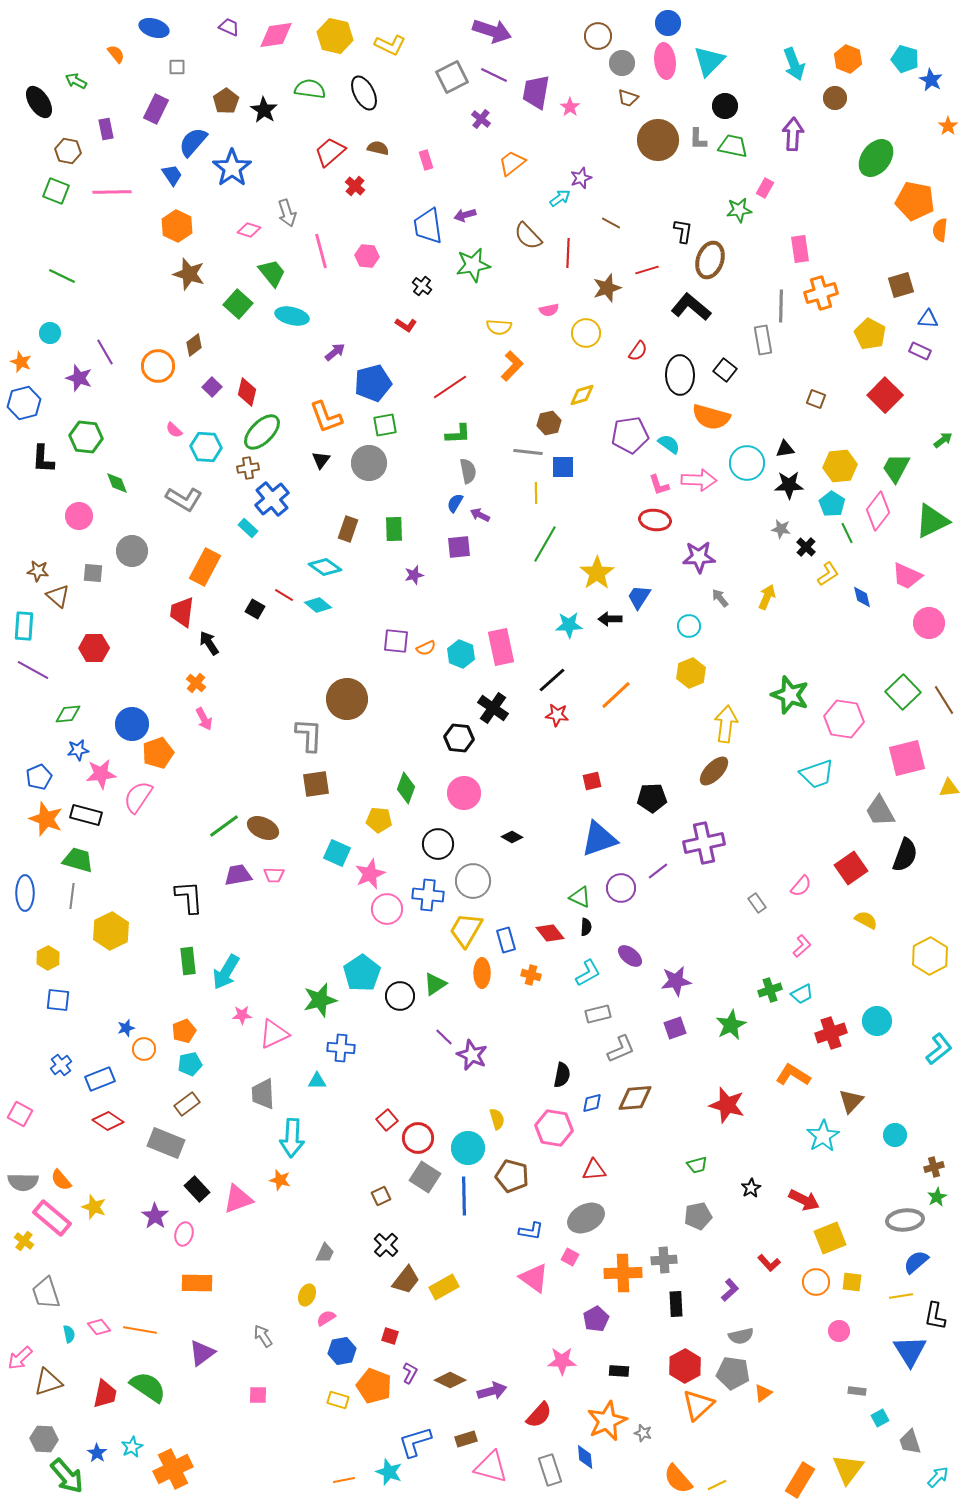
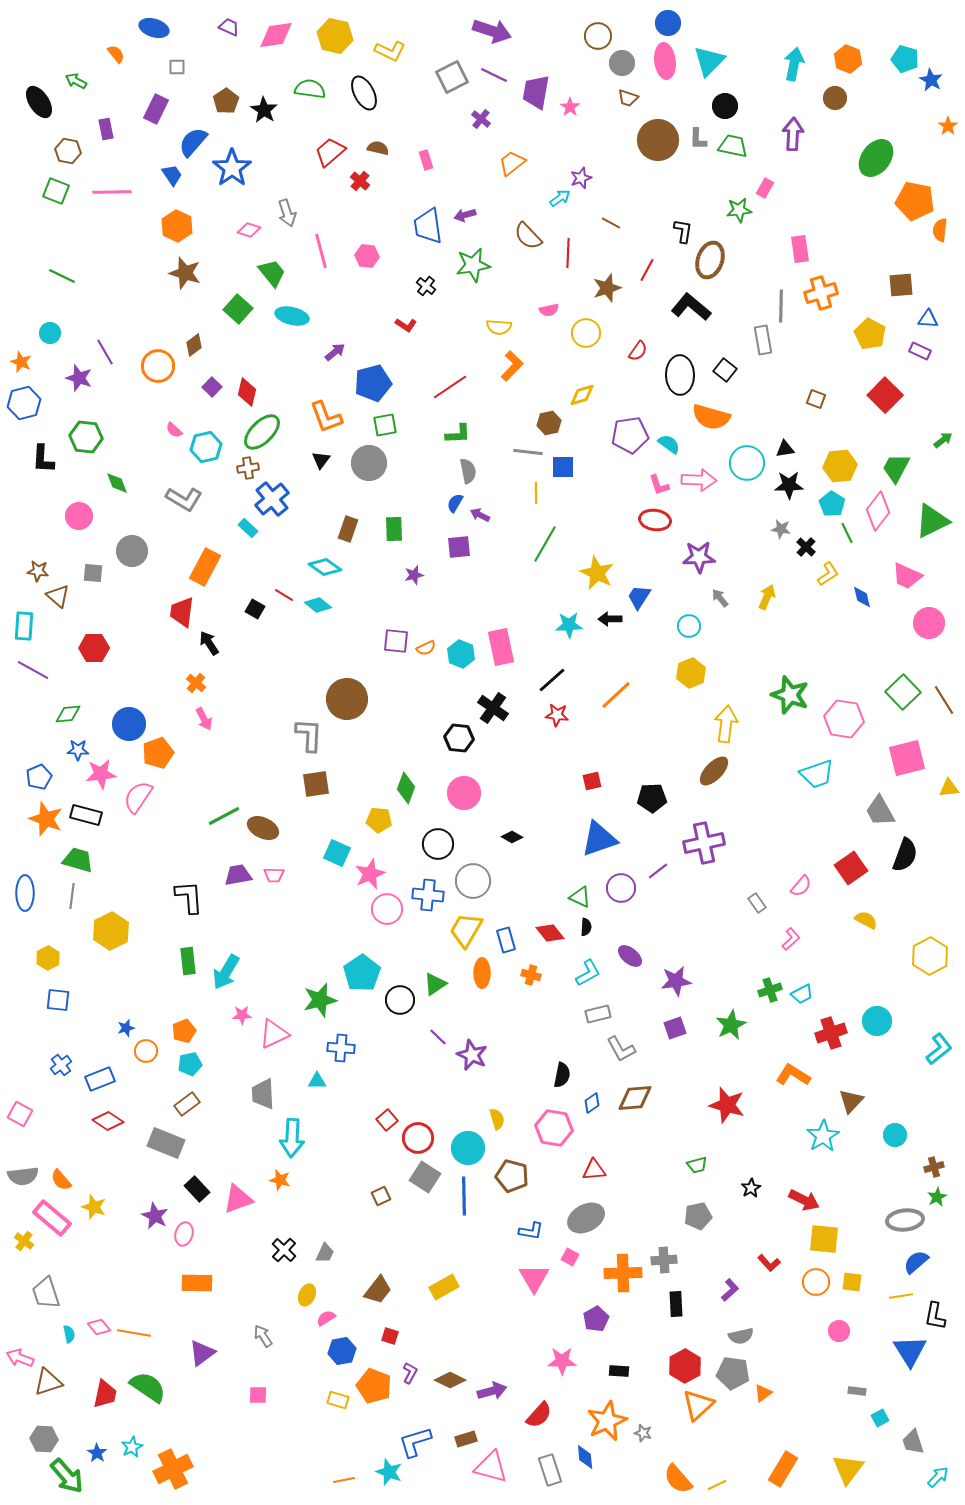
yellow L-shape at (390, 45): moved 6 px down
cyan arrow at (794, 64): rotated 148 degrees counterclockwise
red cross at (355, 186): moved 5 px right, 5 px up
red line at (647, 270): rotated 45 degrees counterclockwise
brown star at (189, 274): moved 4 px left, 1 px up
brown square at (901, 285): rotated 12 degrees clockwise
black cross at (422, 286): moved 4 px right
green square at (238, 304): moved 5 px down
cyan hexagon at (206, 447): rotated 16 degrees counterclockwise
yellow star at (597, 573): rotated 12 degrees counterclockwise
blue circle at (132, 724): moved 3 px left
blue star at (78, 750): rotated 10 degrees clockwise
green line at (224, 826): moved 10 px up; rotated 8 degrees clockwise
pink L-shape at (802, 946): moved 11 px left, 7 px up
black circle at (400, 996): moved 4 px down
purple line at (444, 1037): moved 6 px left
orange circle at (144, 1049): moved 2 px right, 2 px down
gray L-shape at (621, 1049): rotated 84 degrees clockwise
blue diamond at (592, 1103): rotated 20 degrees counterclockwise
gray semicircle at (23, 1182): moved 6 px up; rotated 8 degrees counterclockwise
purple star at (155, 1216): rotated 8 degrees counterclockwise
yellow square at (830, 1238): moved 6 px left, 1 px down; rotated 28 degrees clockwise
black cross at (386, 1245): moved 102 px left, 5 px down
pink triangle at (534, 1278): rotated 24 degrees clockwise
brown trapezoid at (406, 1280): moved 28 px left, 10 px down
orange line at (140, 1330): moved 6 px left, 3 px down
pink arrow at (20, 1358): rotated 64 degrees clockwise
gray trapezoid at (910, 1442): moved 3 px right
orange rectangle at (800, 1480): moved 17 px left, 11 px up
